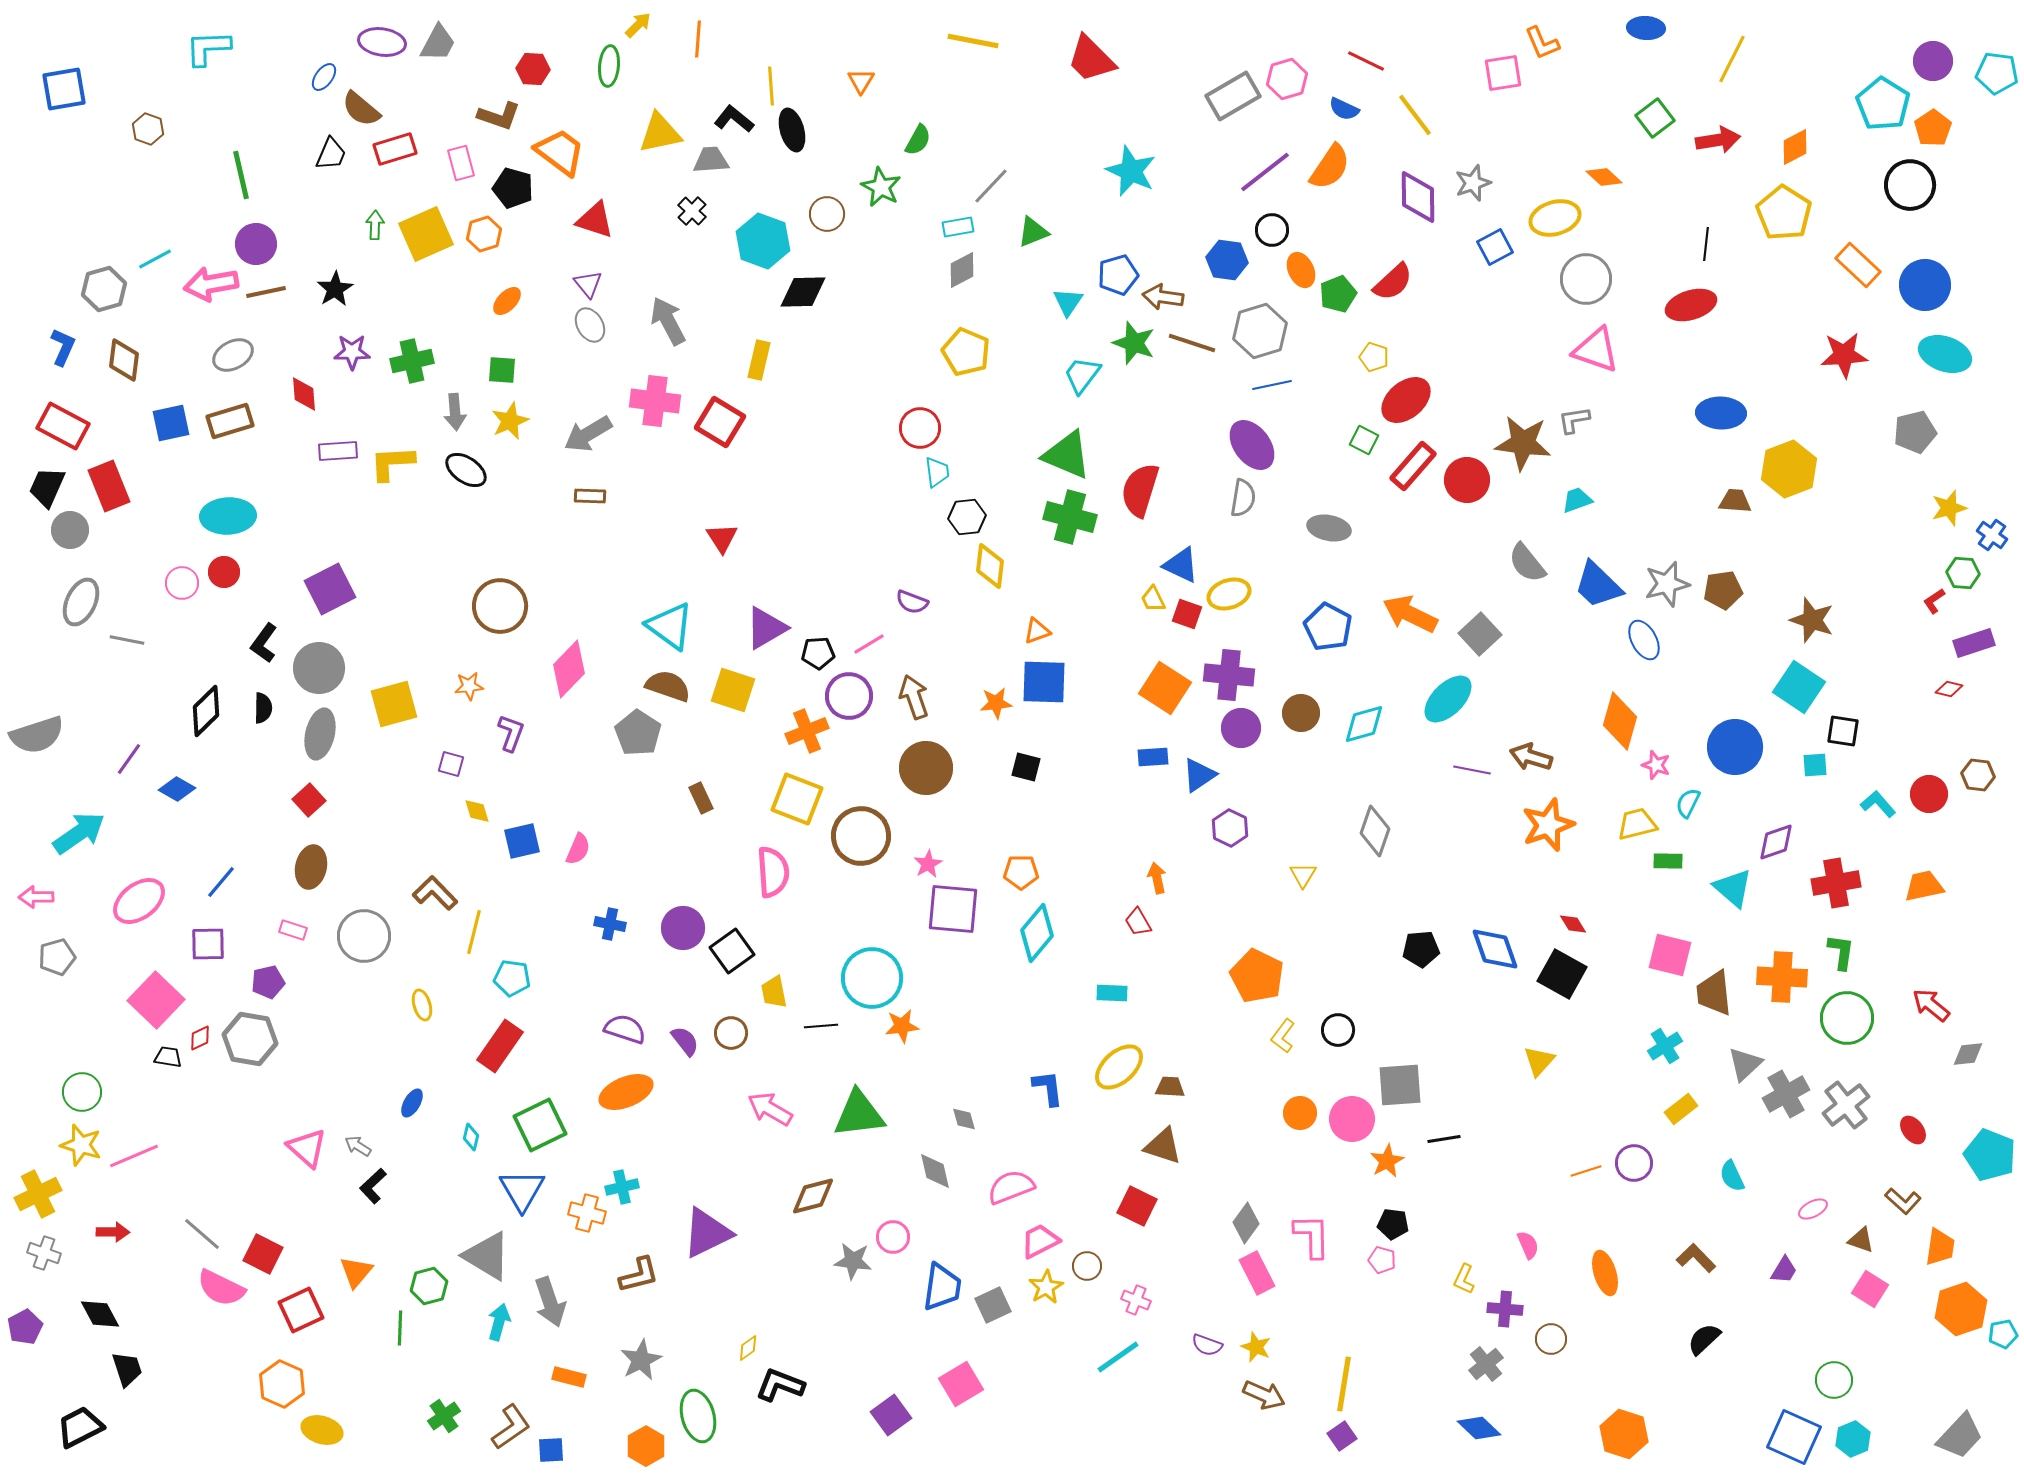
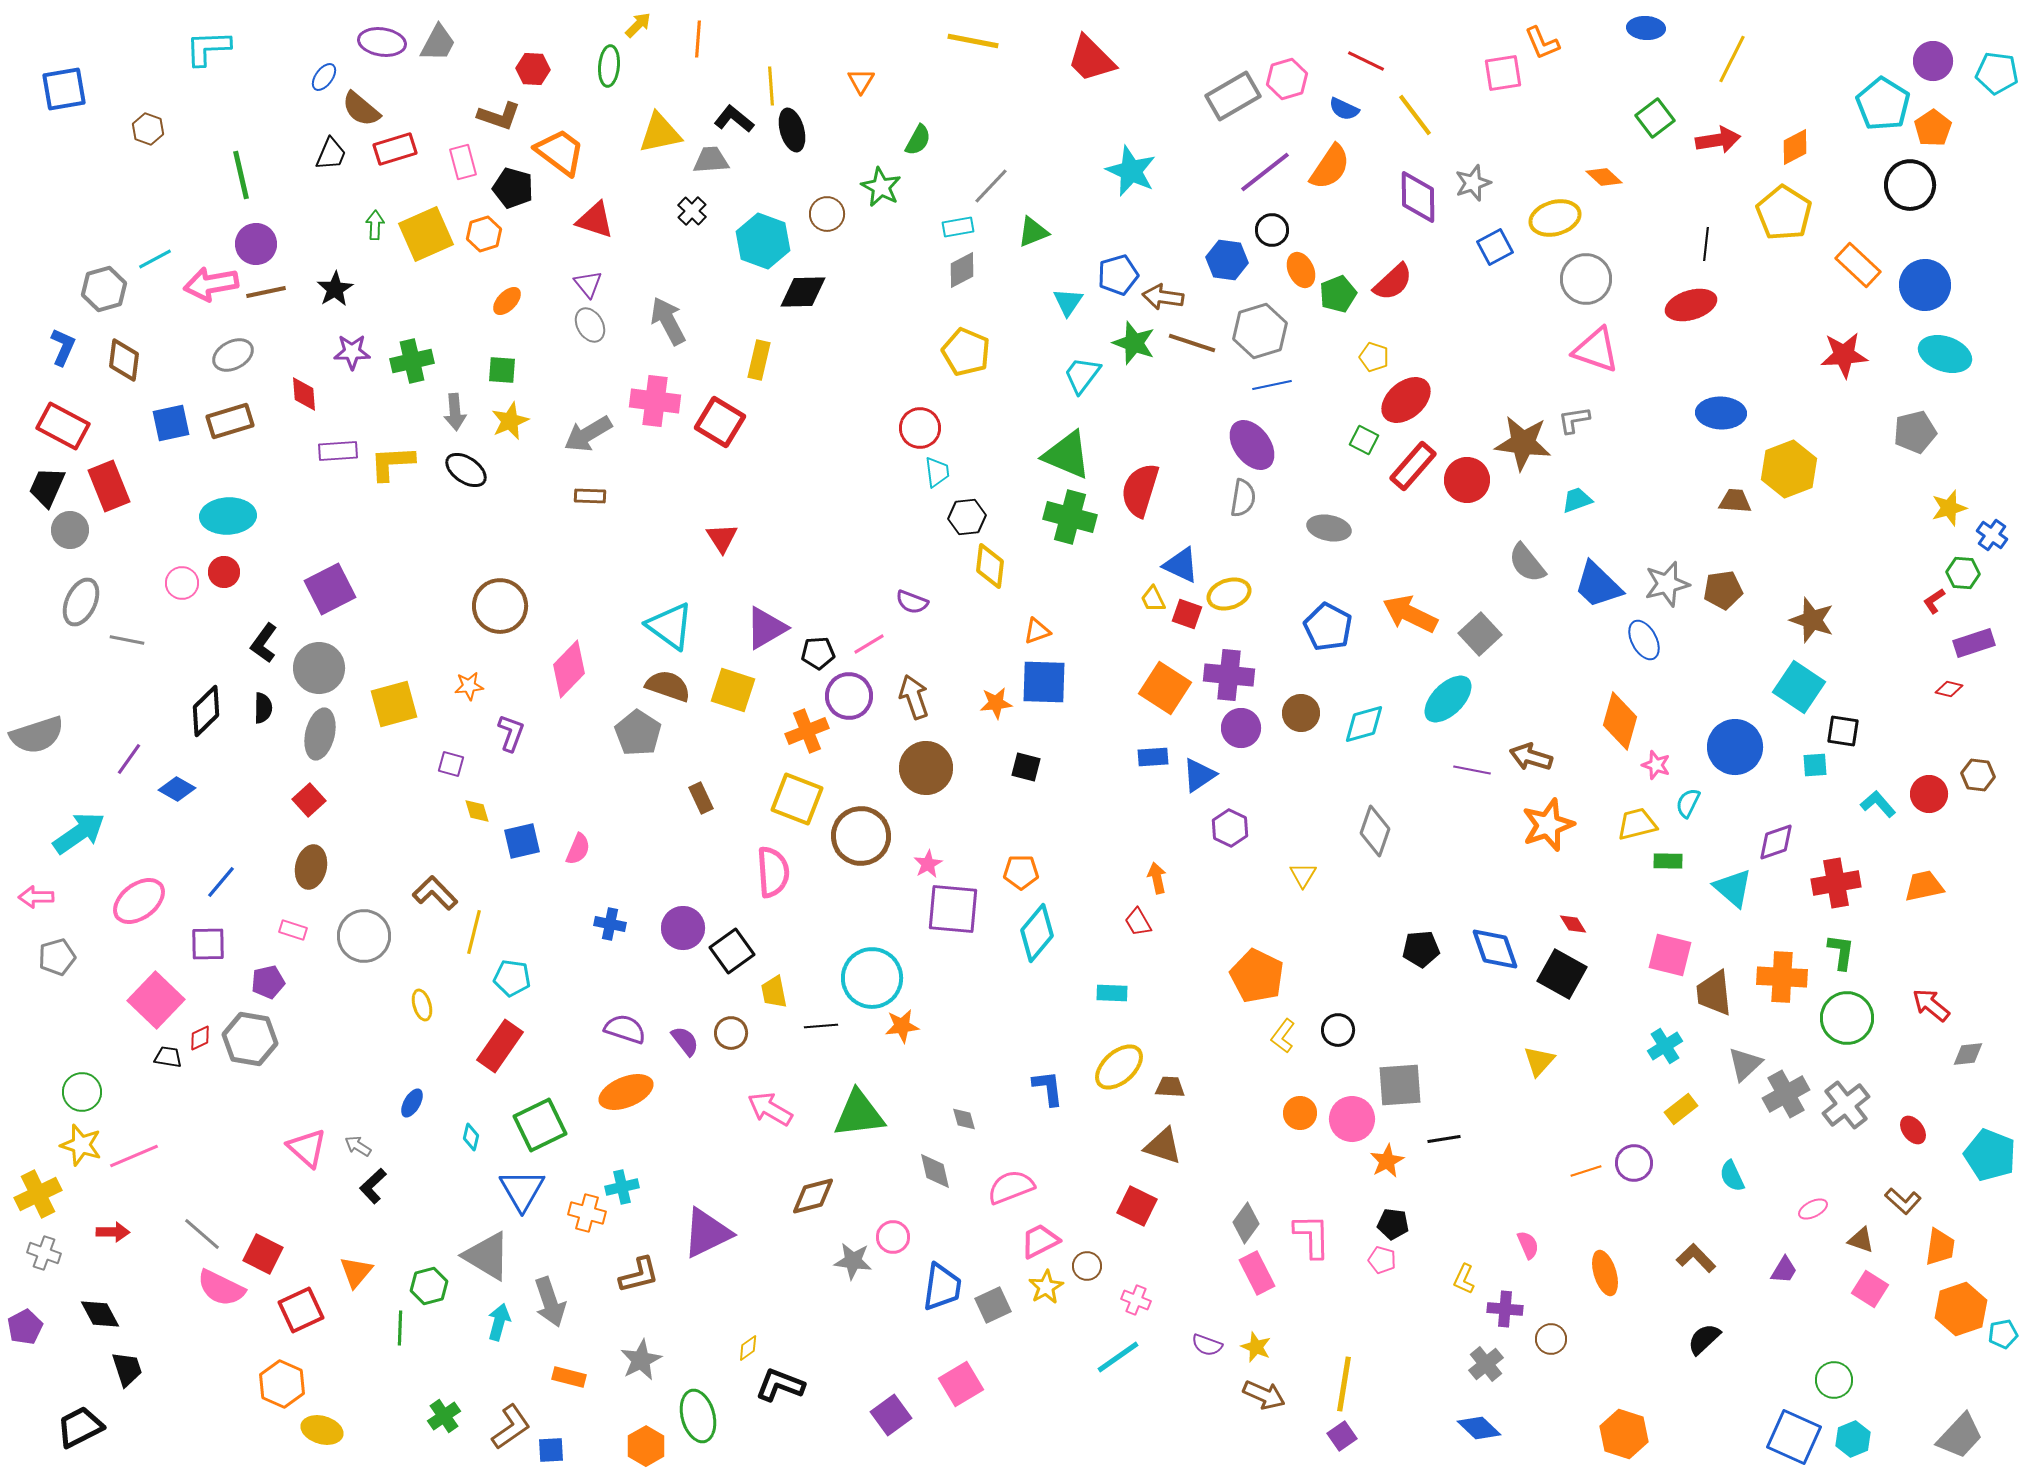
pink rectangle at (461, 163): moved 2 px right, 1 px up
